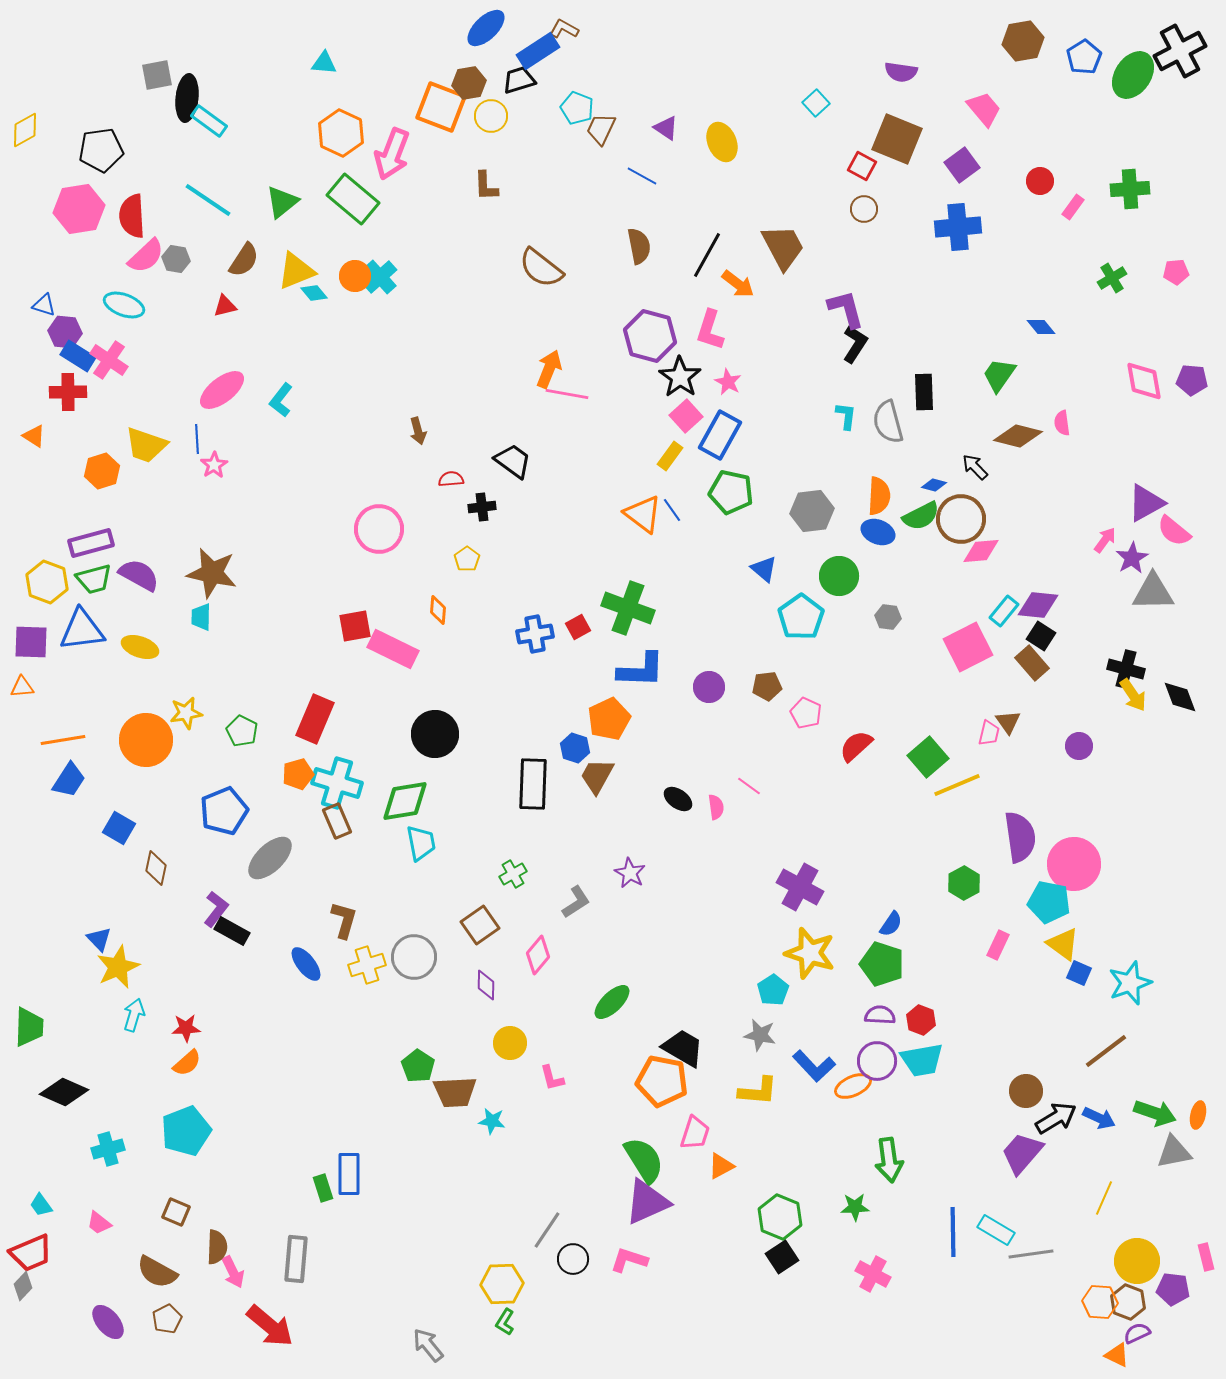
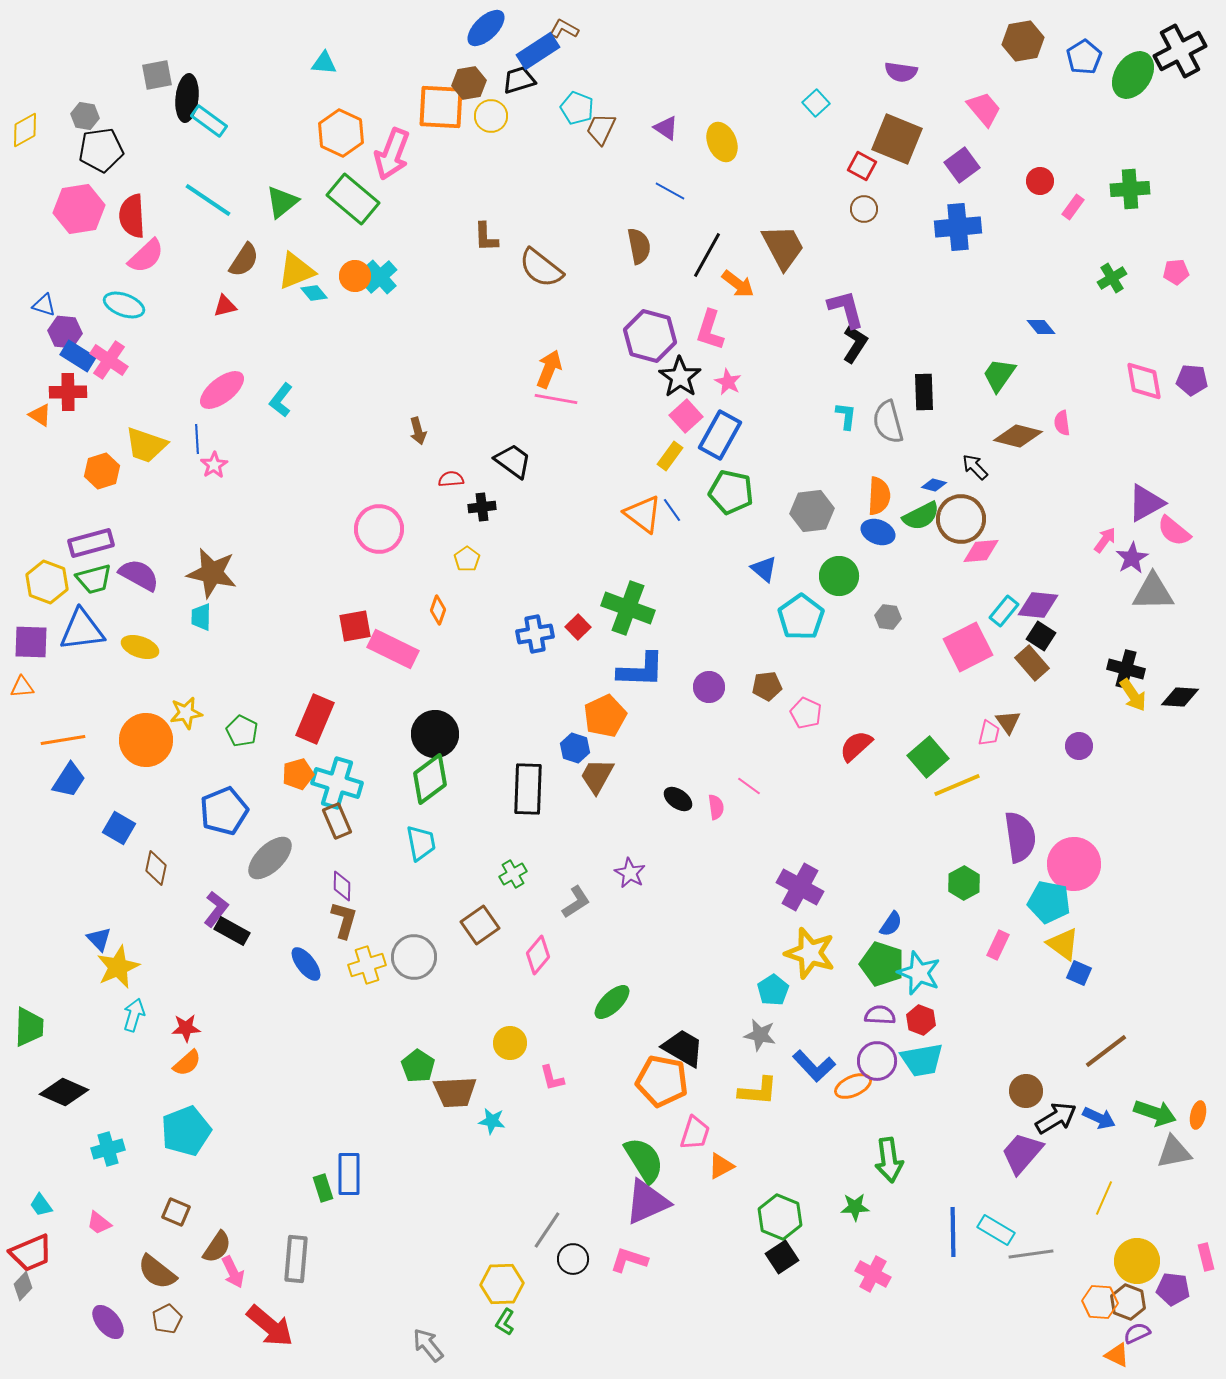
orange square at (441, 107): rotated 18 degrees counterclockwise
blue line at (642, 176): moved 28 px right, 15 px down
brown L-shape at (486, 186): moved 51 px down
gray hexagon at (176, 259): moved 91 px left, 143 px up
pink line at (567, 394): moved 11 px left, 5 px down
orange triangle at (34, 436): moved 6 px right, 21 px up
orange diamond at (438, 610): rotated 16 degrees clockwise
red square at (578, 627): rotated 15 degrees counterclockwise
black diamond at (1180, 697): rotated 66 degrees counterclockwise
orange pentagon at (609, 719): moved 4 px left, 3 px up
black rectangle at (533, 784): moved 5 px left, 5 px down
green diamond at (405, 801): moved 25 px right, 22 px up; rotated 27 degrees counterclockwise
cyan star at (1130, 983): moved 211 px left, 10 px up; rotated 30 degrees counterclockwise
purple diamond at (486, 985): moved 144 px left, 99 px up
brown semicircle at (217, 1247): rotated 32 degrees clockwise
brown semicircle at (157, 1272): rotated 9 degrees clockwise
